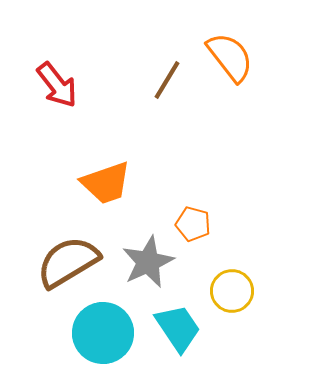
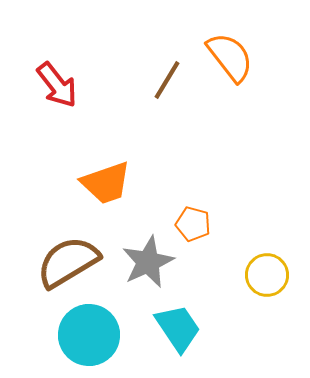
yellow circle: moved 35 px right, 16 px up
cyan circle: moved 14 px left, 2 px down
